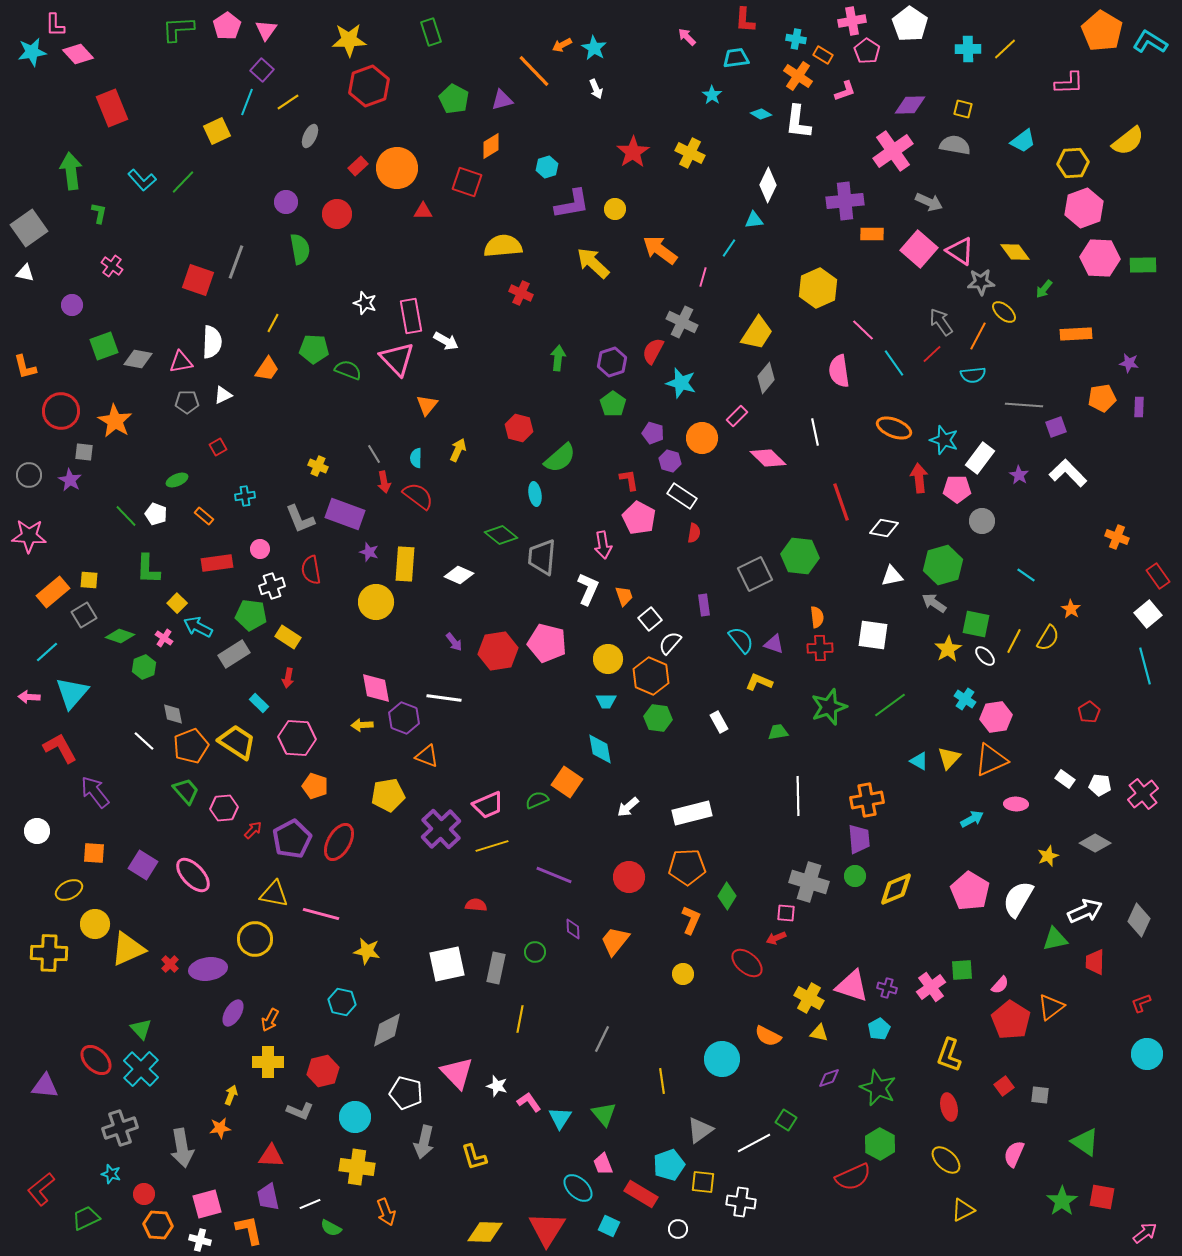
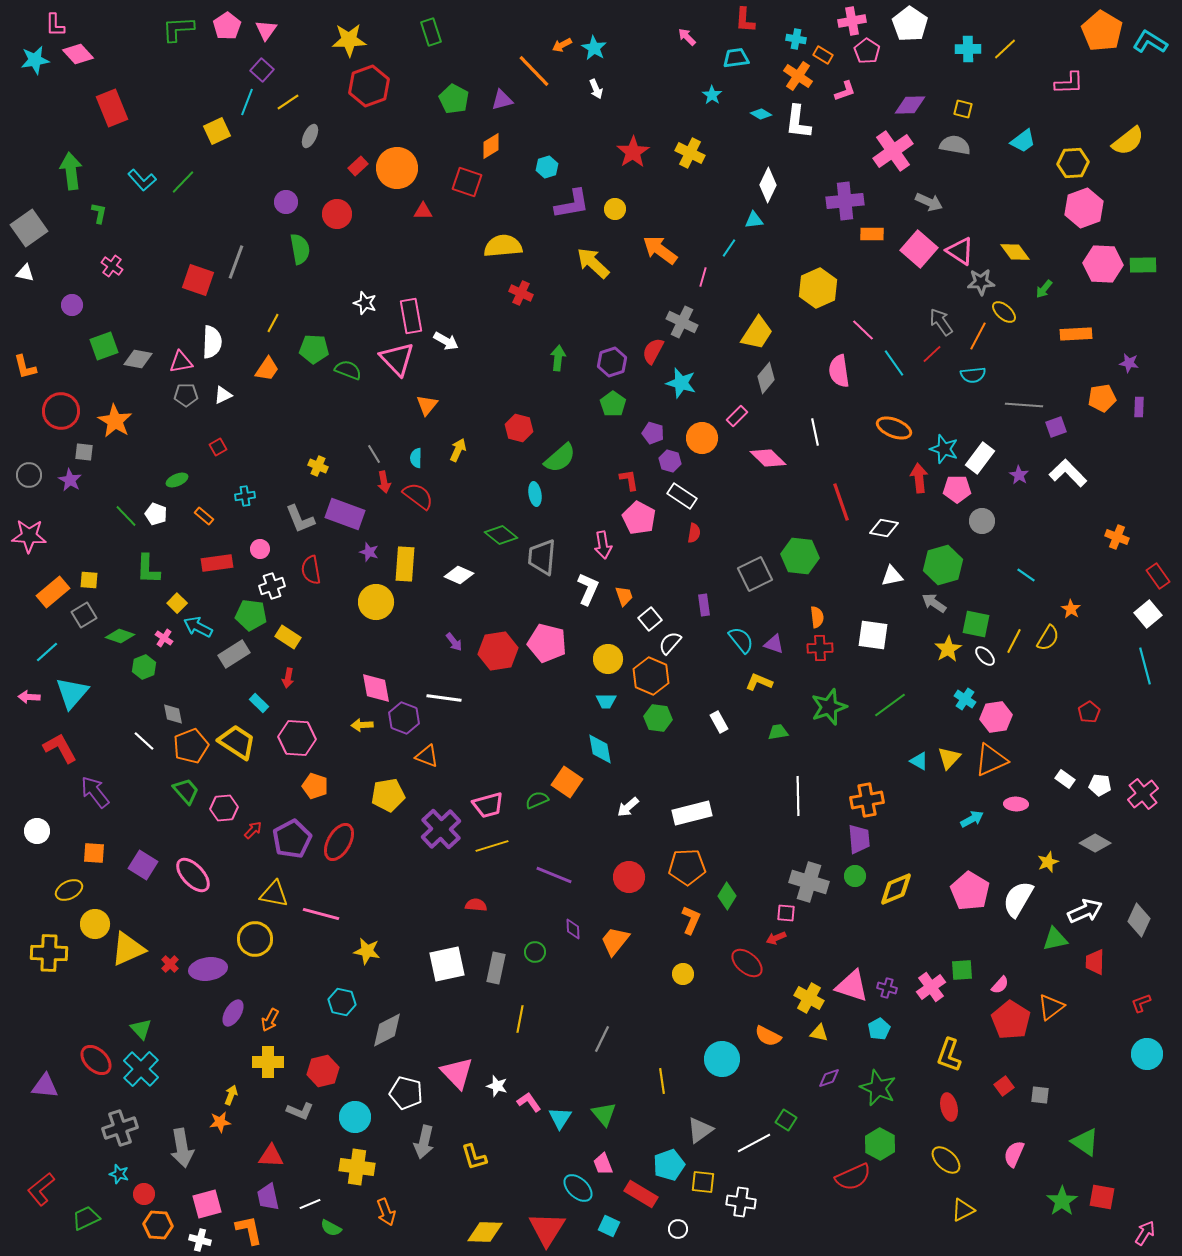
cyan star at (32, 52): moved 3 px right, 8 px down
pink hexagon at (1100, 258): moved 3 px right, 6 px down
gray pentagon at (187, 402): moved 1 px left, 7 px up
cyan star at (944, 440): moved 9 px down
pink trapezoid at (488, 805): rotated 8 degrees clockwise
yellow star at (1048, 856): moved 6 px down
orange star at (220, 1128): moved 6 px up
cyan star at (111, 1174): moved 8 px right
pink arrow at (1145, 1233): rotated 20 degrees counterclockwise
